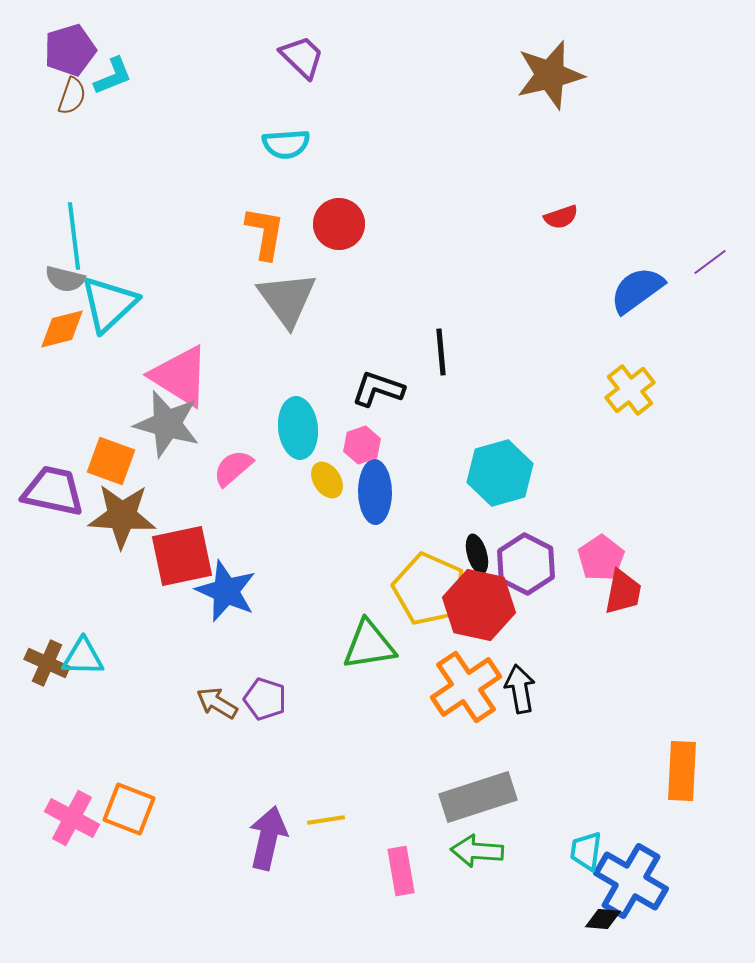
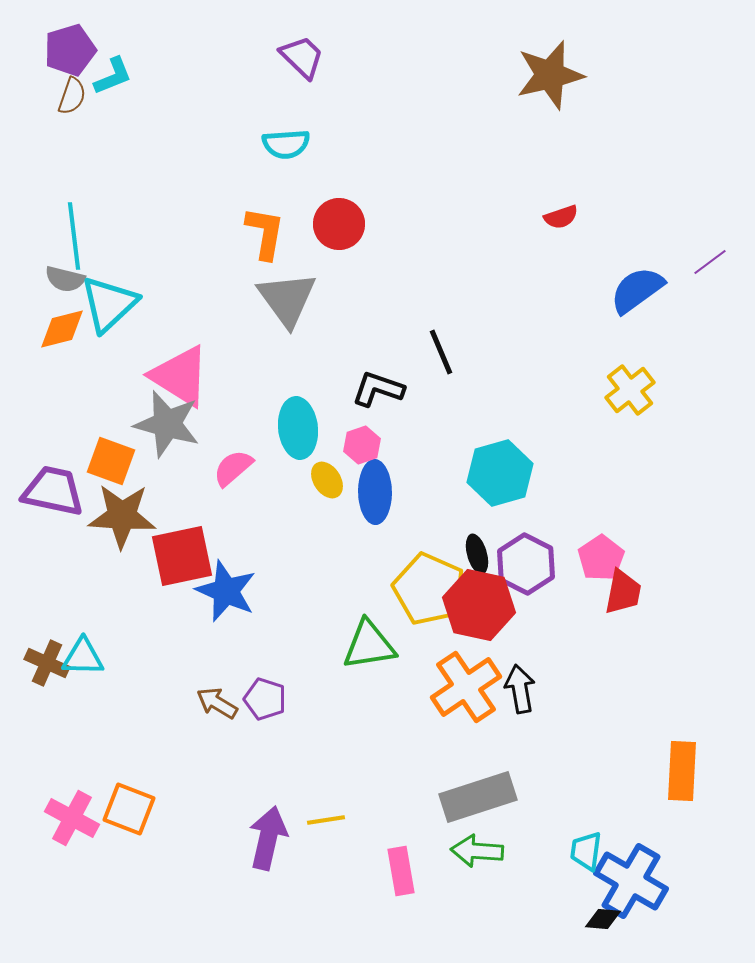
black line at (441, 352): rotated 18 degrees counterclockwise
